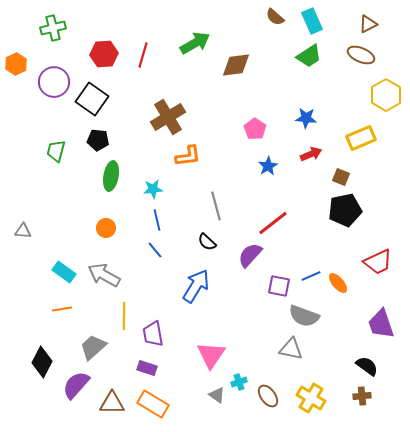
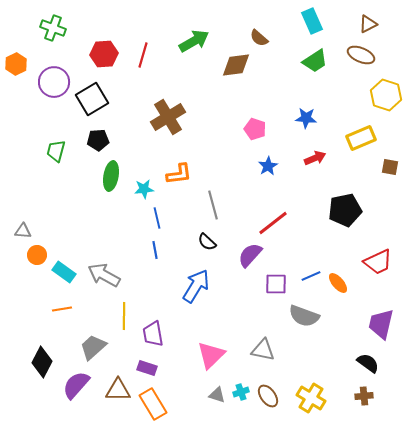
brown semicircle at (275, 17): moved 16 px left, 21 px down
green cross at (53, 28): rotated 35 degrees clockwise
green arrow at (195, 43): moved 1 px left, 2 px up
green trapezoid at (309, 56): moved 6 px right, 5 px down
yellow hexagon at (386, 95): rotated 12 degrees counterclockwise
black square at (92, 99): rotated 24 degrees clockwise
pink pentagon at (255, 129): rotated 15 degrees counterclockwise
black pentagon at (98, 140): rotated 10 degrees counterclockwise
red arrow at (311, 154): moved 4 px right, 4 px down
orange L-shape at (188, 156): moved 9 px left, 18 px down
brown square at (341, 177): moved 49 px right, 10 px up; rotated 12 degrees counterclockwise
cyan star at (153, 189): moved 9 px left
gray line at (216, 206): moved 3 px left, 1 px up
blue line at (157, 220): moved 2 px up
orange circle at (106, 228): moved 69 px left, 27 px down
blue line at (155, 250): rotated 30 degrees clockwise
purple square at (279, 286): moved 3 px left, 2 px up; rotated 10 degrees counterclockwise
purple trapezoid at (381, 324): rotated 32 degrees clockwise
gray triangle at (291, 349): moved 28 px left, 1 px down
pink triangle at (211, 355): rotated 12 degrees clockwise
black semicircle at (367, 366): moved 1 px right, 3 px up
cyan cross at (239, 382): moved 2 px right, 10 px down
gray triangle at (217, 395): rotated 18 degrees counterclockwise
brown cross at (362, 396): moved 2 px right
brown triangle at (112, 403): moved 6 px right, 13 px up
orange rectangle at (153, 404): rotated 28 degrees clockwise
